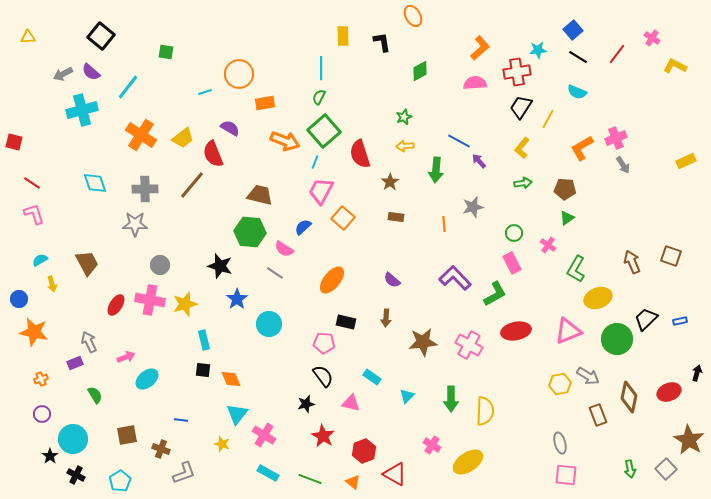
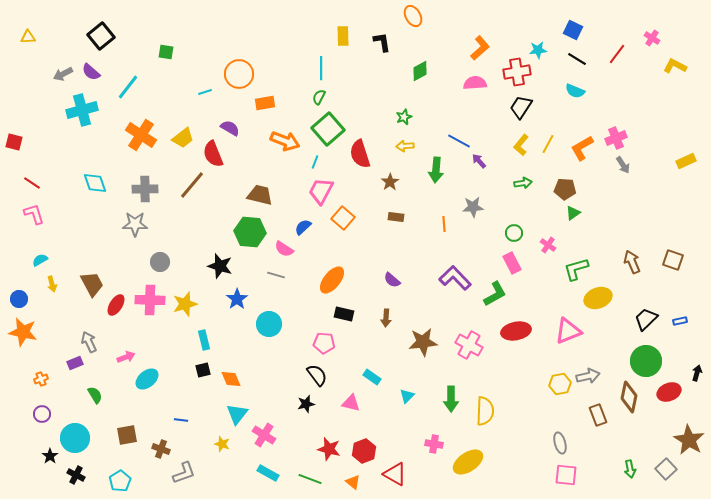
blue square at (573, 30): rotated 24 degrees counterclockwise
black square at (101, 36): rotated 12 degrees clockwise
black line at (578, 57): moved 1 px left, 2 px down
cyan semicircle at (577, 92): moved 2 px left, 1 px up
yellow line at (548, 119): moved 25 px down
green square at (324, 131): moved 4 px right, 2 px up
yellow L-shape at (522, 148): moved 1 px left, 3 px up
gray star at (473, 207): rotated 10 degrees clockwise
green triangle at (567, 218): moved 6 px right, 5 px up
brown square at (671, 256): moved 2 px right, 4 px down
brown trapezoid at (87, 263): moved 5 px right, 21 px down
gray circle at (160, 265): moved 3 px up
green L-shape at (576, 269): rotated 44 degrees clockwise
gray line at (275, 273): moved 1 px right, 2 px down; rotated 18 degrees counterclockwise
pink cross at (150, 300): rotated 8 degrees counterclockwise
black rectangle at (346, 322): moved 2 px left, 8 px up
orange star at (34, 332): moved 11 px left
green circle at (617, 339): moved 29 px right, 22 px down
black square at (203, 370): rotated 21 degrees counterclockwise
black semicircle at (323, 376): moved 6 px left, 1 px up
gray arrow at (588, 376): rotated 45 degrees counterclockwise
red star at (323, 436): moved 6 px right, 13 px down; rotated 15 degrees counterclockwise
cyan circle at (73, 439): moved 2 px right, 1 px up
pink cross at (432, 445): moved 2 px right, 1 px up; rotated 24 degrees counterclockwise
